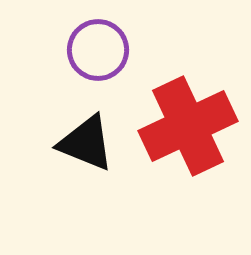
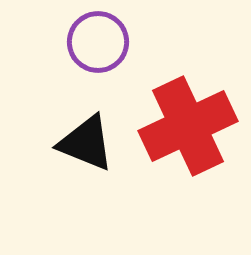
purple circle: moved 8 px up
